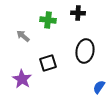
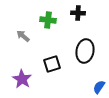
black square: moved 4 px right, 1 px down
